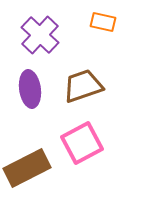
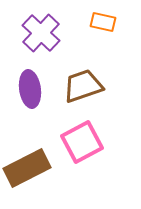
purple cross: moved 1 px right, 2 px up
pink square: moved 1 px up
